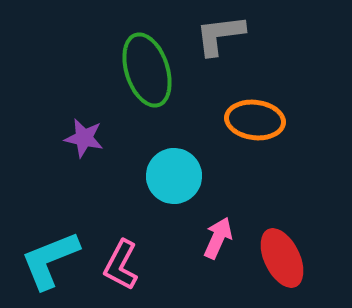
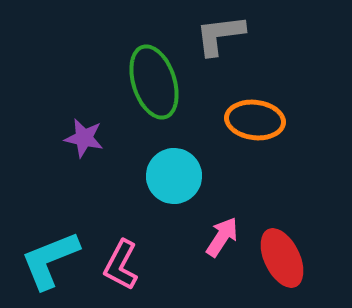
green ellipse: moved 7 px right, 12 px down
pink arrow: moved 4 px right, 1 px up; rotated 9 degrees clockwise
